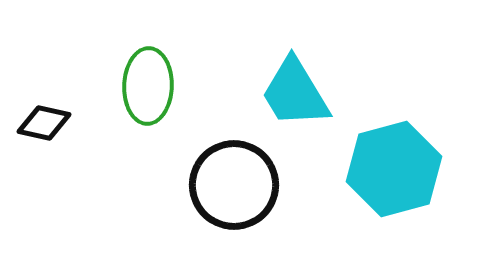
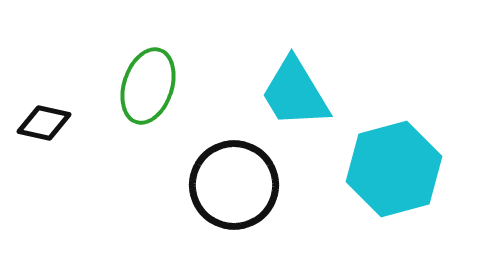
green ellipse: rotated 16 degrees clockwise
